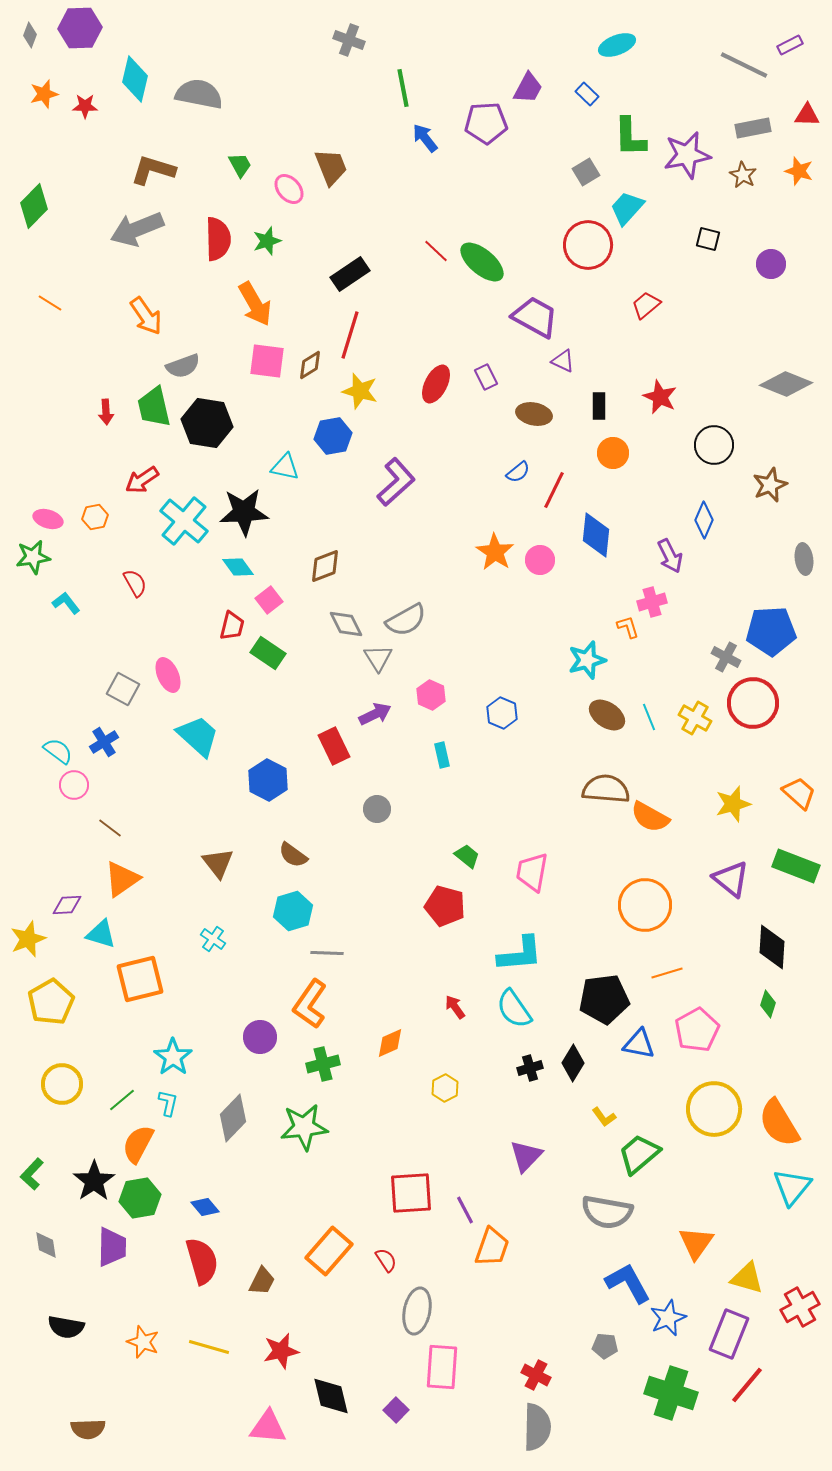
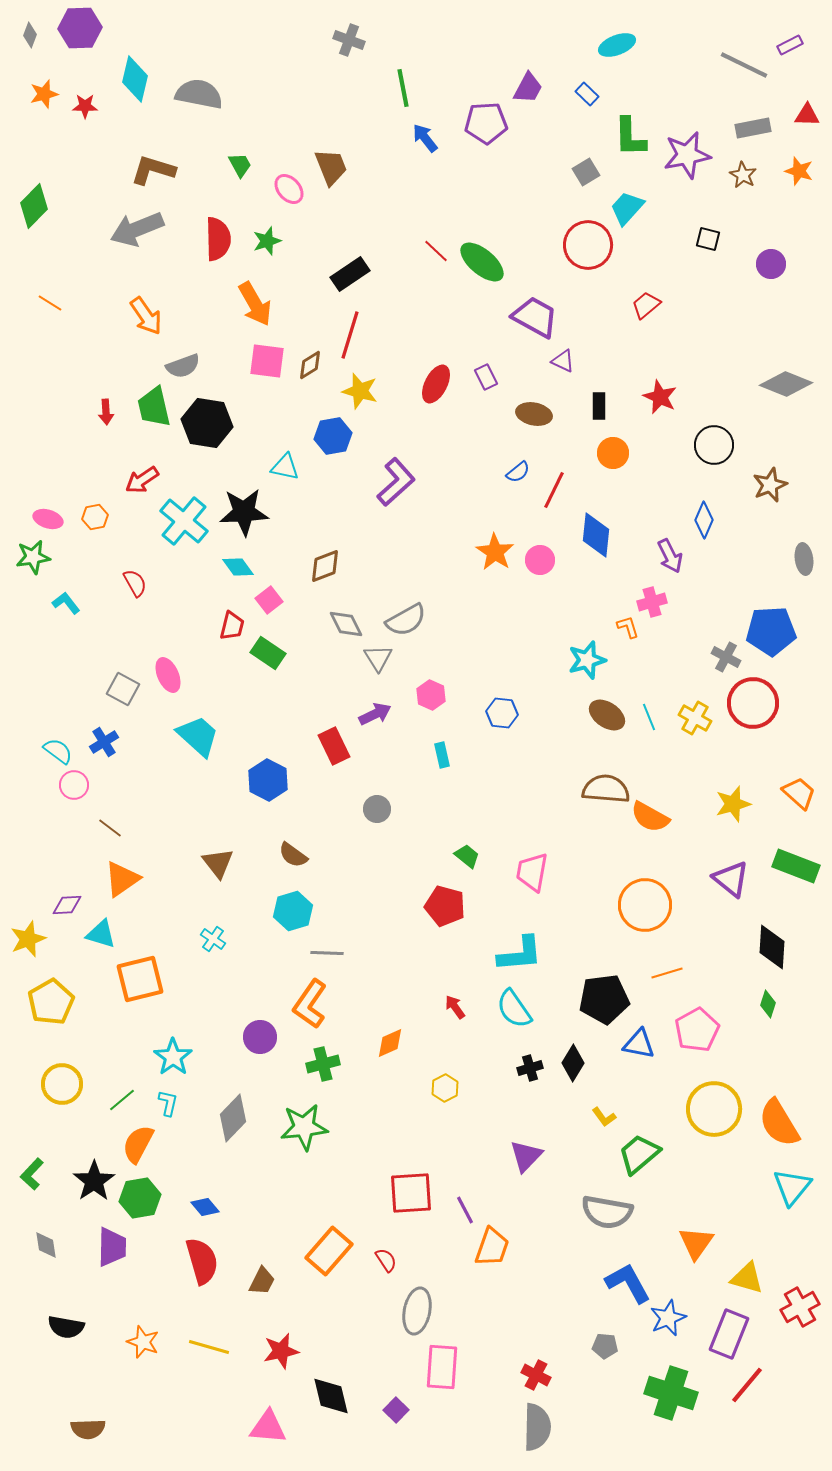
blue hexagon at (502, 713): rotated 16 degrees counterclockwise
